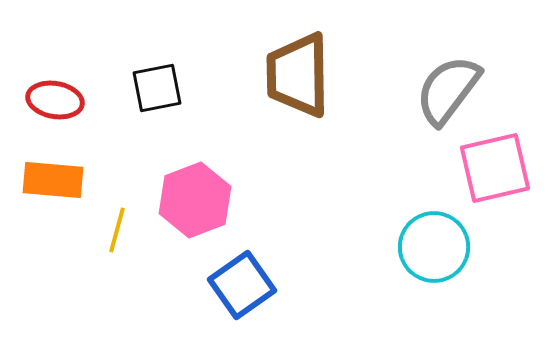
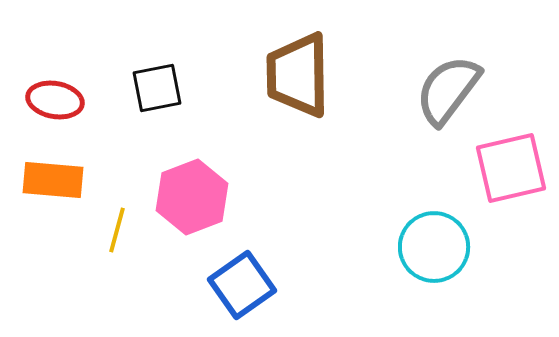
pink square: moved 16 px right
pink hexagon: moved 3 px left, 3 px up
